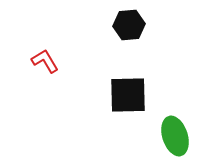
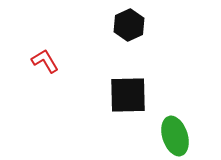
black hexagon: rotated 20 degrees counterclockwise
